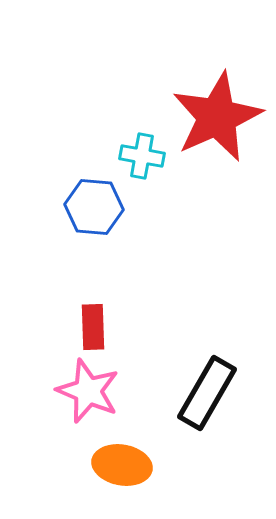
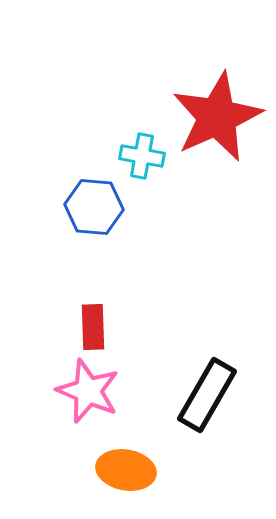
black rectangle: moved 2 px down
orange ellipse: moved 4 px right, 5 px down
